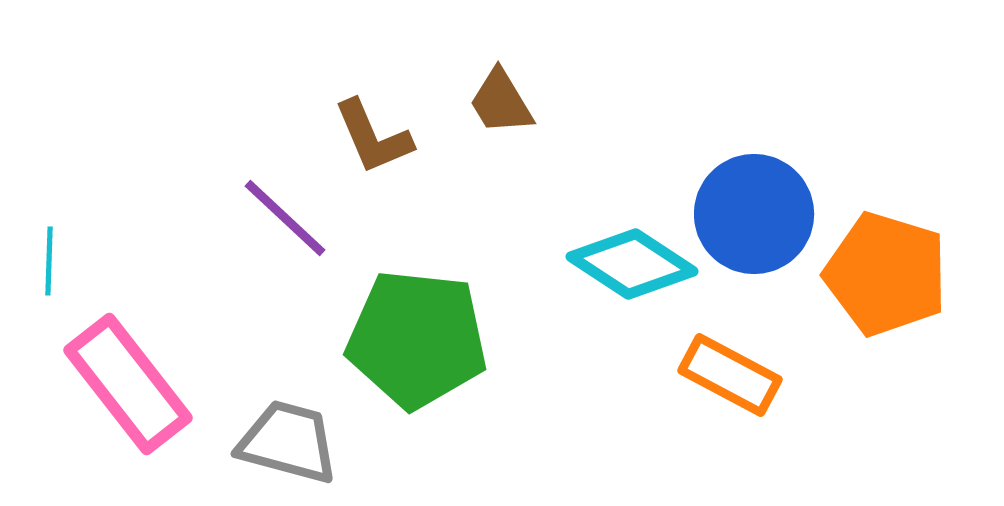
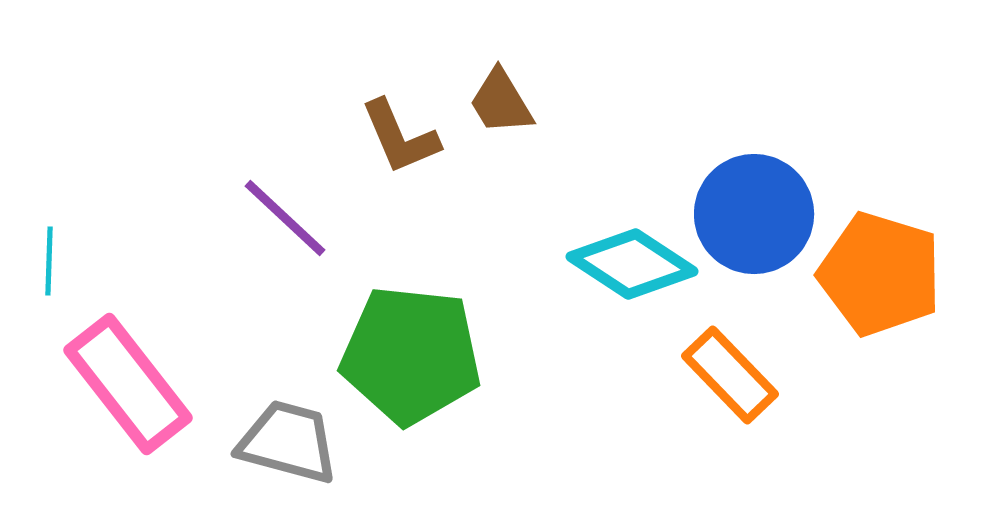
brown L-shape: moved 27 px right
orange pentagon: moved 6 px left
green pentagon: moved 6 px left, 16 px down
orange rectangle: rotated 18 degrees clockwise
